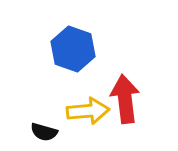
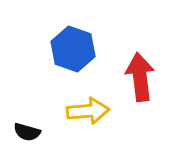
red arrow: moved 15 px right, 22 px up
black semicircle: moved 17 px left
